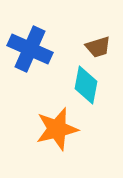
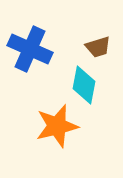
cyan diamond: moved 2 px left
orange star: moved 3 px up
